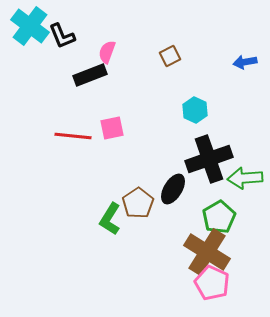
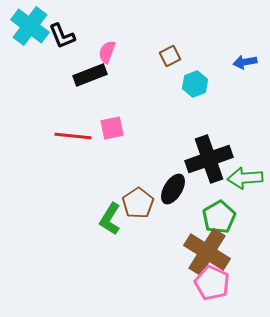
cyan hexagon: moved 26 px up; rotated 15 degrees clockwise
